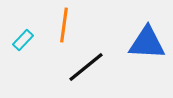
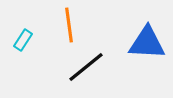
orange line: moved 5 px right; rotated 16 degrees counterclockwise
cyan rectangle: rotated 10 degrees counterclockwise
